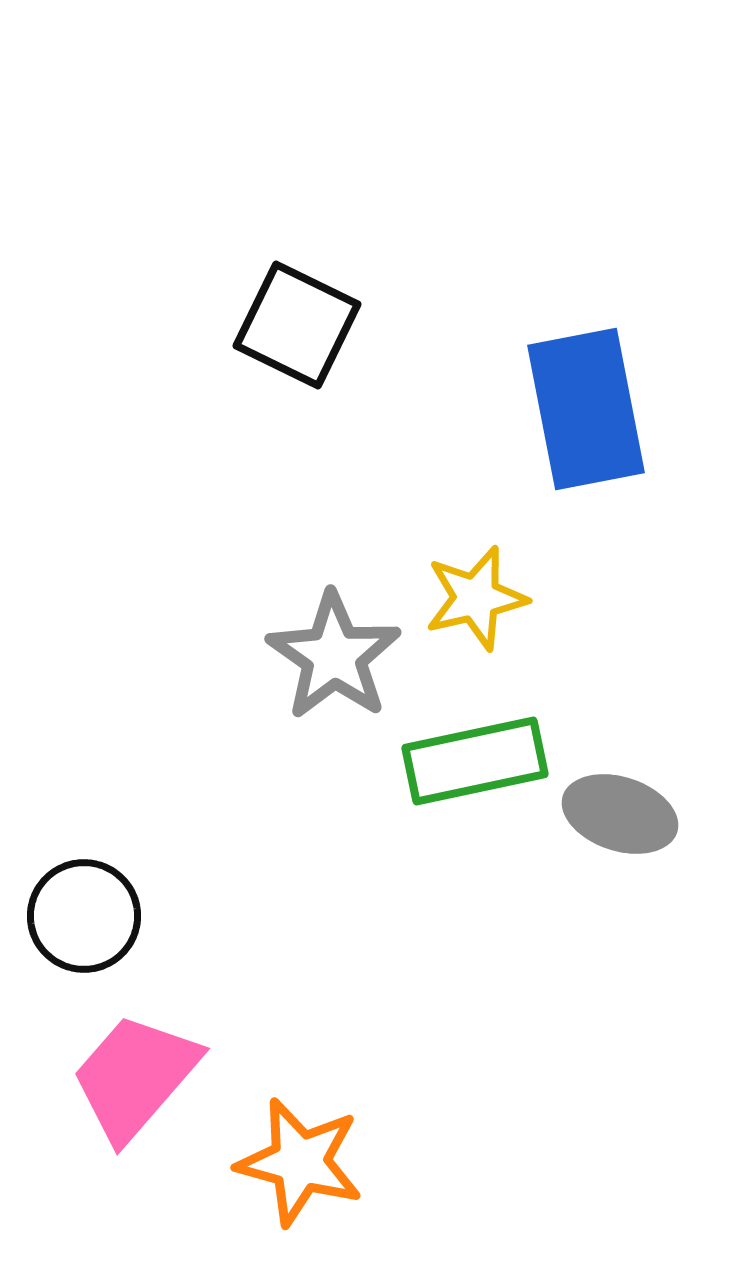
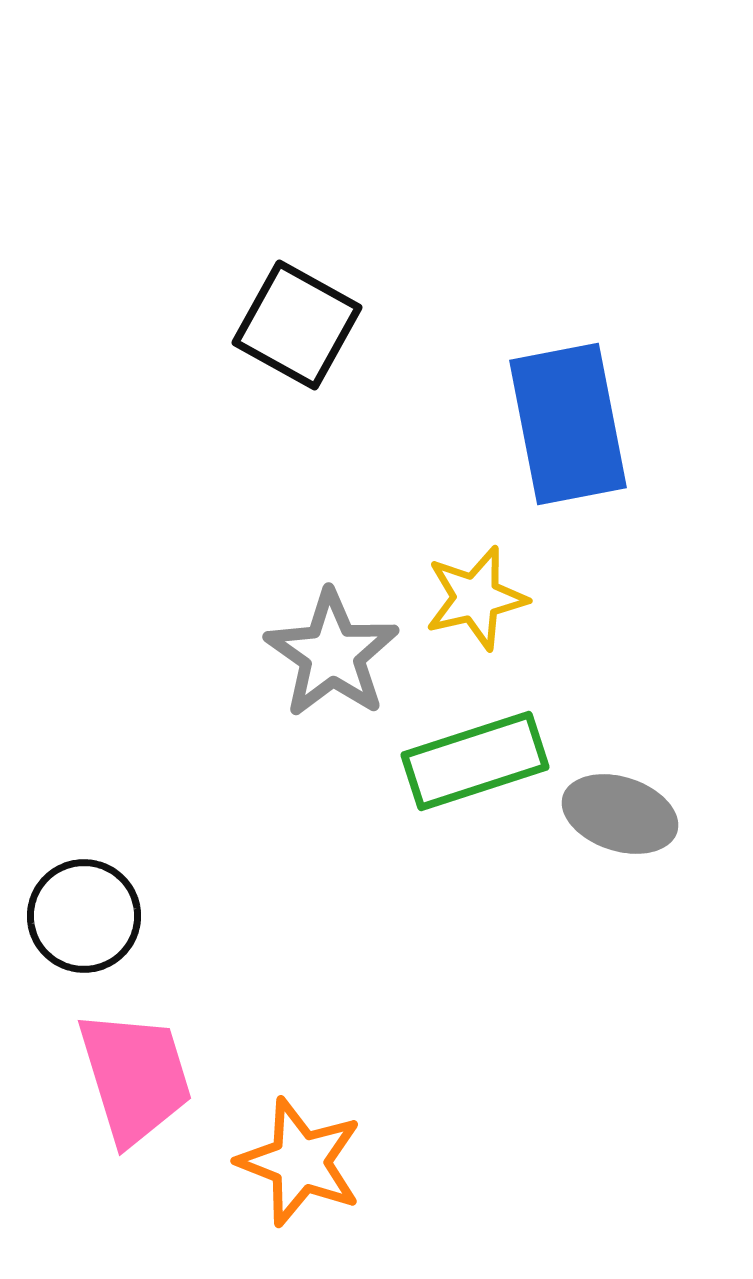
black square: rotated 3 degrees clockwise
blue rectangle: moved 18 px left, 15 px down
gray star: moved 2 px left, 2 px up
green rectangle: rotated 6 degrees counterclockwise
pink trapezoid: rotated 122 degrees clockwise
orange star: rotated 6 degrees clockwise
